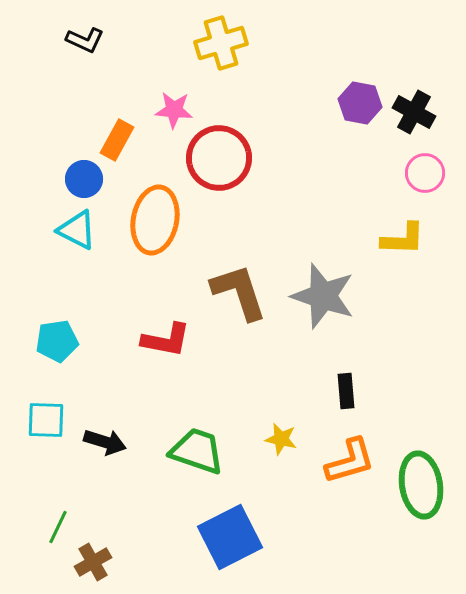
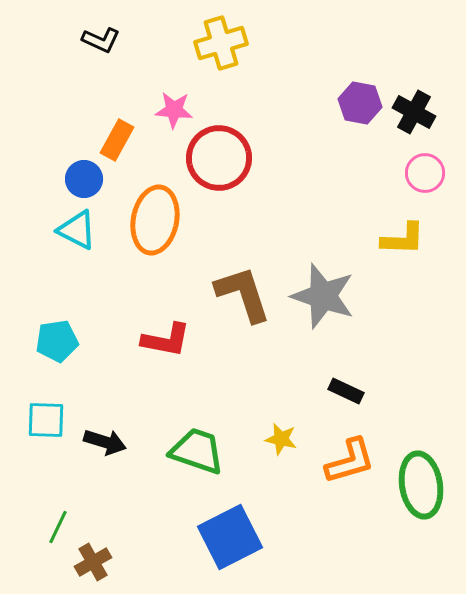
black L-shape: moved 16 px right
brown L-shape: moved 4 px right, 2 px down
black rectangle: rotated 60 degrees counterclockwise
